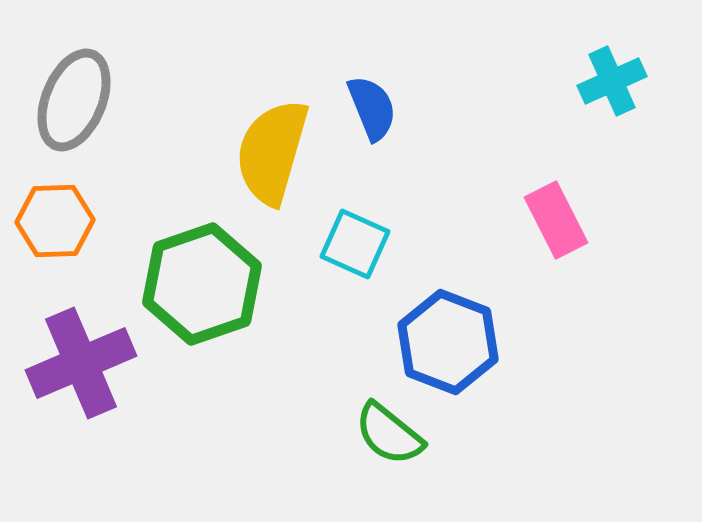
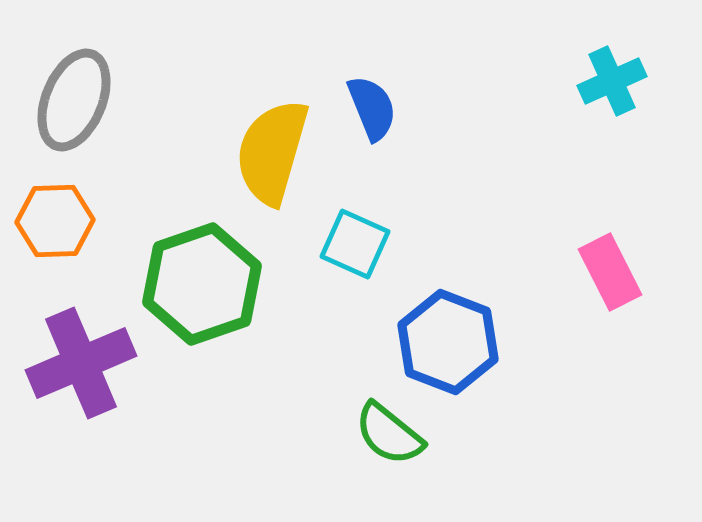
pink rectangle: moved 54 px right, 52 px down
